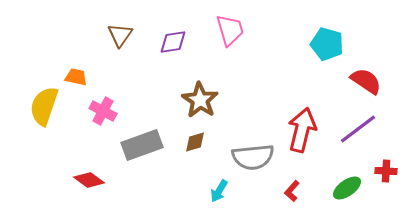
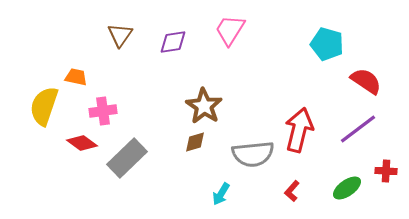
pink trapezoid: rotated 132 degrees counterclockwise
brown star: moved 4 px right, 6 px down
pink cross: rotated 36 degrees counterclockwise
red arrow: moved 3 px left
gray rectangle: moved 15 px left, 13 px down; rotated 24 degrees counterclockwise
gray semicircle: moved 3 px up
red diamond: moved 7 px left, 37 px up
cyan arrow: moved 2 px right, 3 px down
